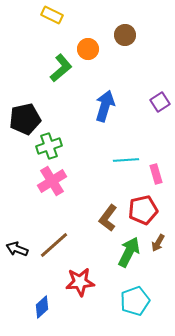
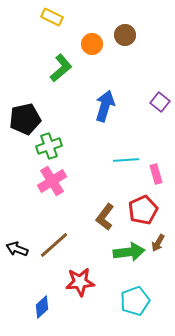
yellow rectangle: moved 2 px down
orange circle: moved 4 px right, 5 px up
purple square: rotated 18 degrees counterclockwise
red pentagon: rotated 12 degrees counterclockwise
brown L-shape: moved 3 px left, 1 px up
green arrow: rotated 56 degrees clockwise
